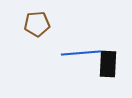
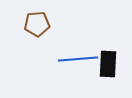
blue line: moved 3 px left, 6 px down
